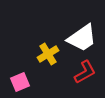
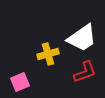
yellow cross: rotated 15 degrees clockwise
red L-shape: rotated 10 degrees clockwise
